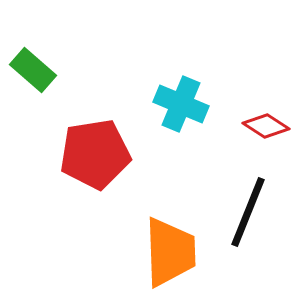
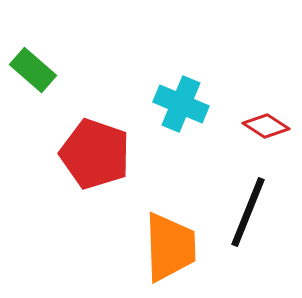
red pentagon: rotated 28 degrees clockwise
orange trapezoid: moved 5 px up
